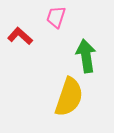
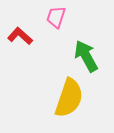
green arrow: rotated 20 degrees counterclockwise
yellow semicircle: moved 1 px down
